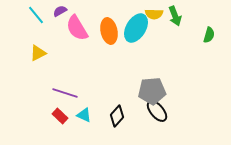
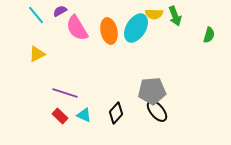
yellow triangle: moved 1 px left, 1 px down
black diamond: moved 1 px left, 3 px up
